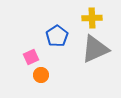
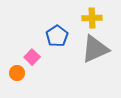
pink square: moved 1 px right; rotated 21 degrees counterclockwise
orange circle: moved 24 px left, 2 px up
